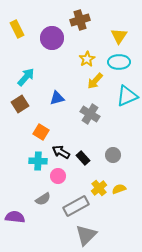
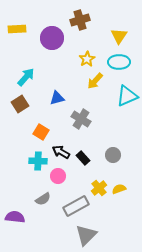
yellow rectangle: rotated 66 degrees counterclockwise
gray cross: moved 9 px left, 5 px down
